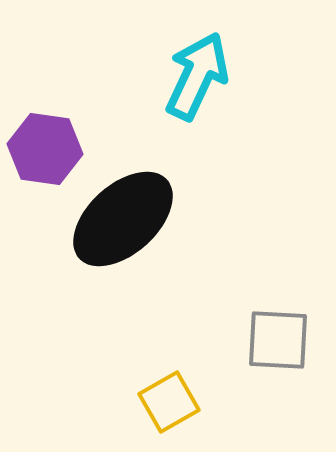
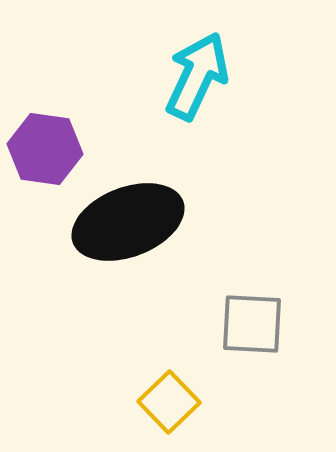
black ellipse: moved 5 px right, 3 px down; rotated 21 degrees clockwise
gray square: moved 26 px left, 16 px up
yellow square: rotated 14 degrees counterclockwise
